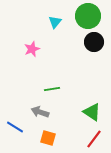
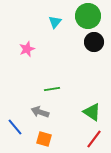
pink star: moved 5 px left
blue line: rotated 18 degrees clockwise
orange square: moved 4 px left, 1 px down
